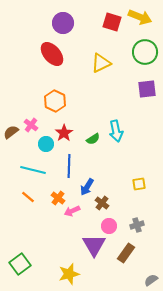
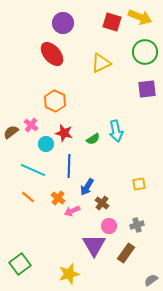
red star: rotated 24 degrees counterclockwise
cyan line: rotated 10 degrees clockwise
